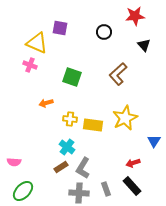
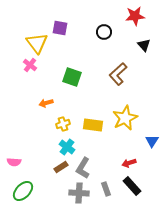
yellow triangle: rotated 30 degrees clockwise
pink cross: rotated 16 degrees clockwise
yellow cross: moved 7 px left, 5 px down; rotated 24 degrees counterclockwise
blue triangle: moved 2 px left
red arrow: moved 4 px left
